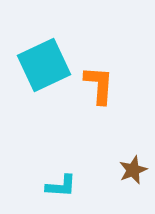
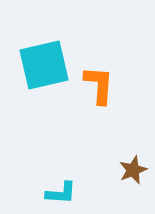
cyan square: rotated 12 degrees clockwise
cyan L-shape: moved 7 px down
